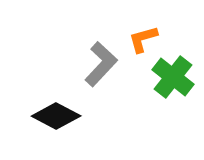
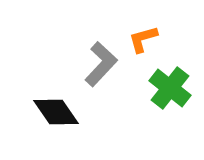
green cross: moved 3 px left, 11 px down
black diamond: moved 4 px up; rotated 27 degrees clockwise
